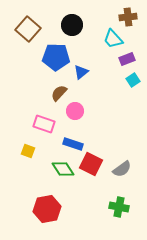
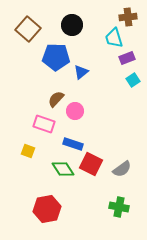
cyan trapezoid: moved 1 px right, 1 px up; rotated 25 degrees clockwise
purple rectangle: moved 1 px up
brown semicircle: moved 3 px left, 6 px down
